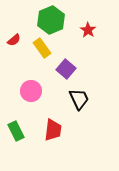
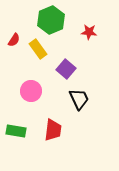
red star: moved 1 px right, 2 px down; rotated 28 degrees counterclockwise
red semicircle: rotated 16 degrees counterclockwise
yellow rectangle: moved 4 px left, 1 px down
green rectangle: rotated 54 degrees counterclockwise
